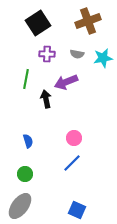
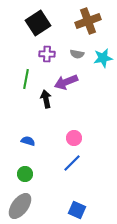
blue semicircle: rotated 56 degrees counterclockwise
